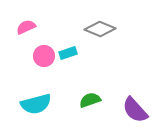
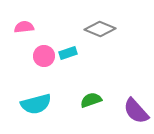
pink semicircle: moved 2 px left; rotated 18 degrees clockwise
green semicircle: moved 1 px right
purple semicircle: moved 1 px right, 1 px down
